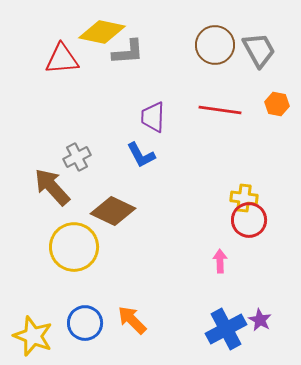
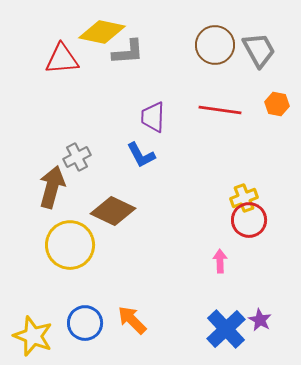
brown arrow: rotated 57 degrees clockwise
yellow cross: rotated 28 degrees counterclockwise
yellow circle: moved 4 px left, 2 px up
blue cross: rotated 15 degrees counterclockwise
